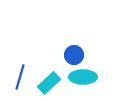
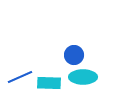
blue line: rotated 50 degrees clockwise
cyan rectangle: rotated 45 degrees clockwise
